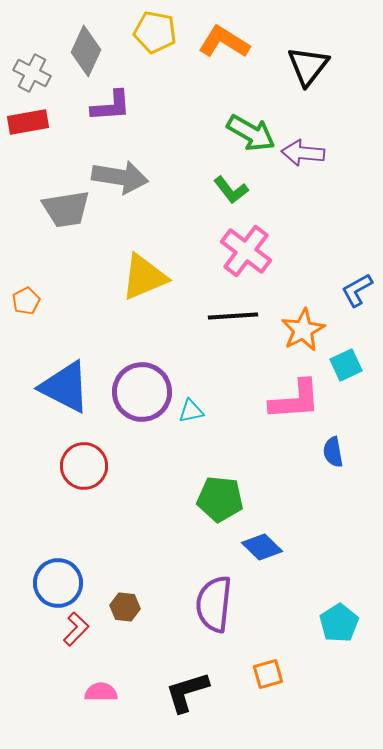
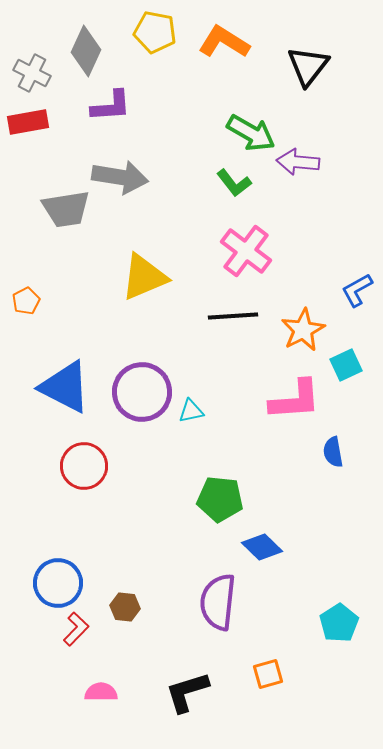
purple arrow: moved 5 px left, 9 px down
green L-shape: moved 3 px right, 7 px up
purple semicircle: moved 4 px right, 2 px up
